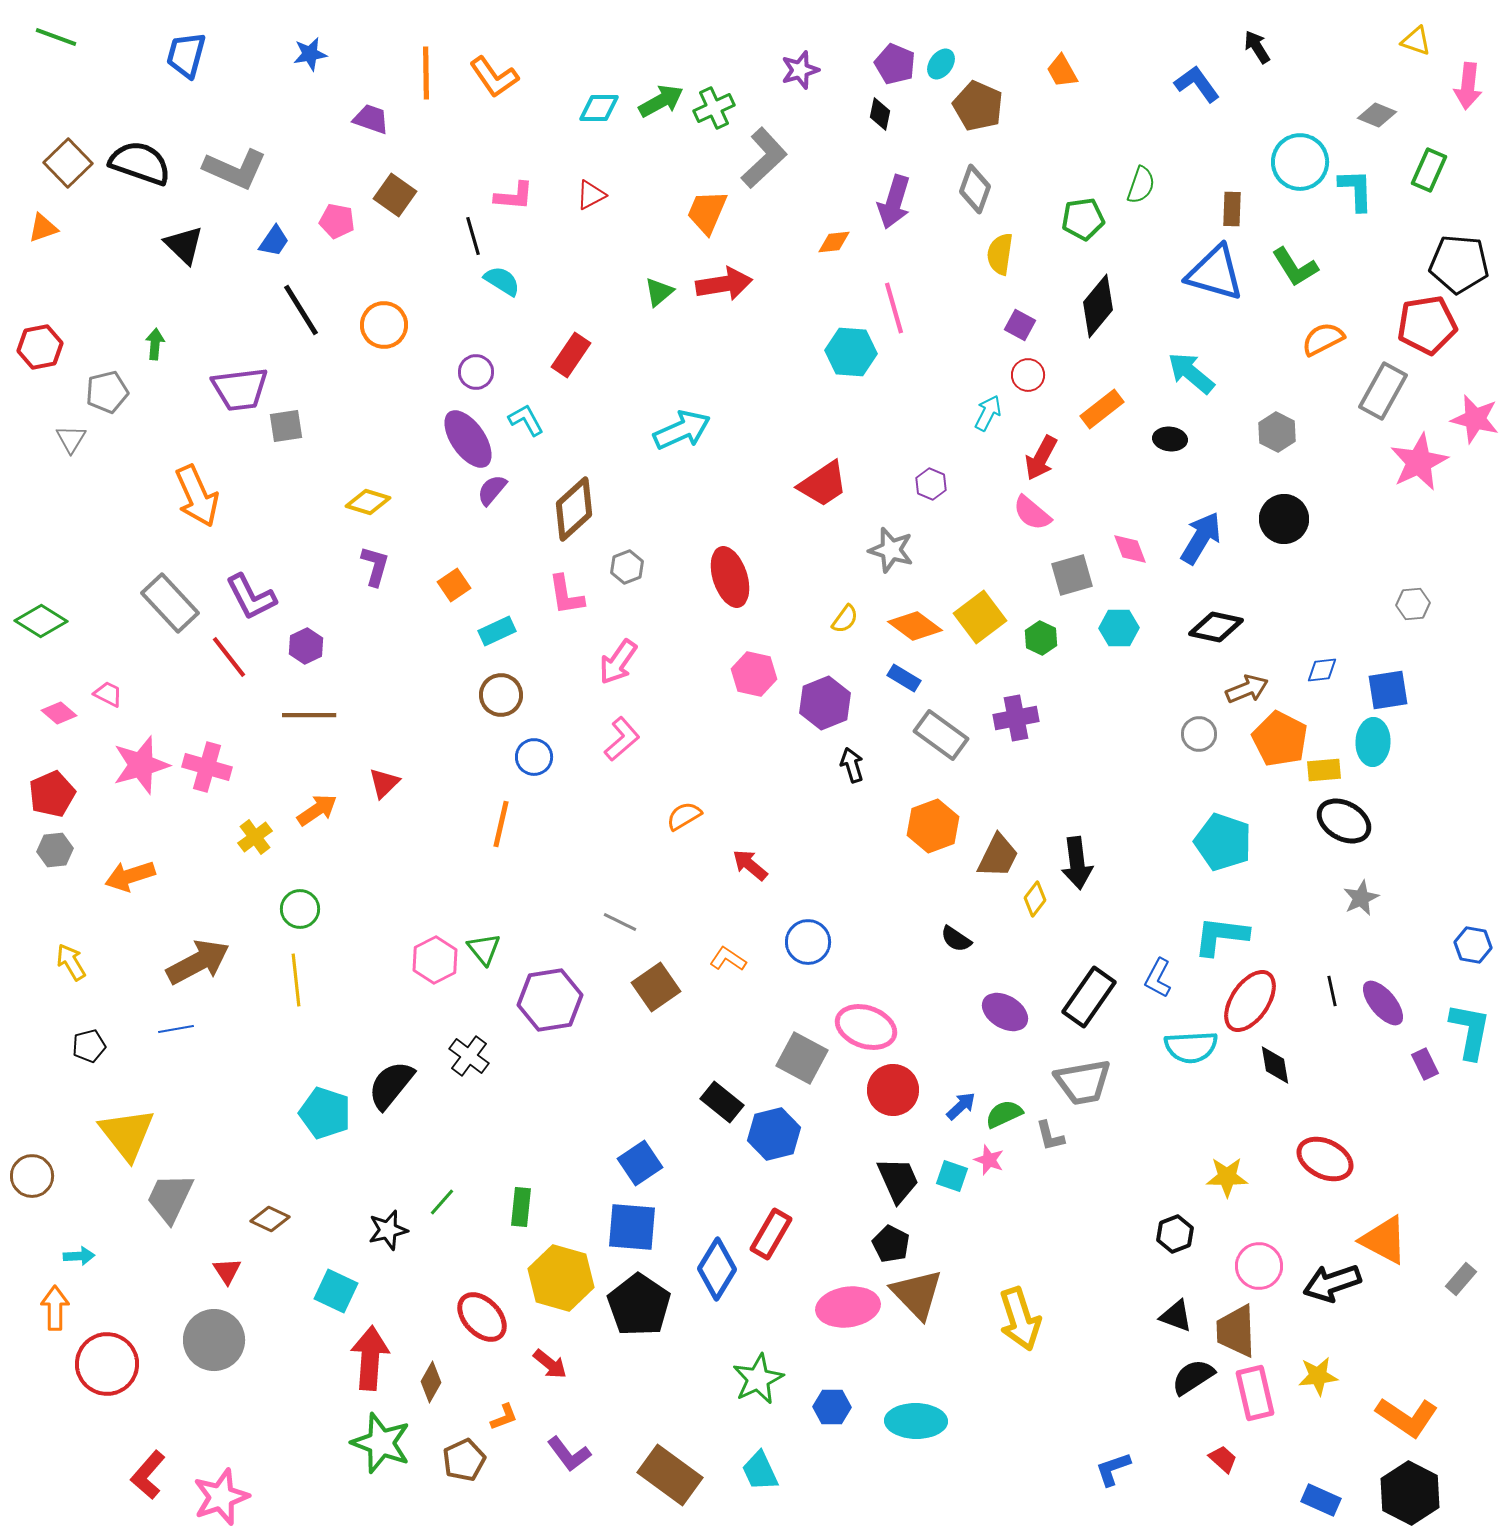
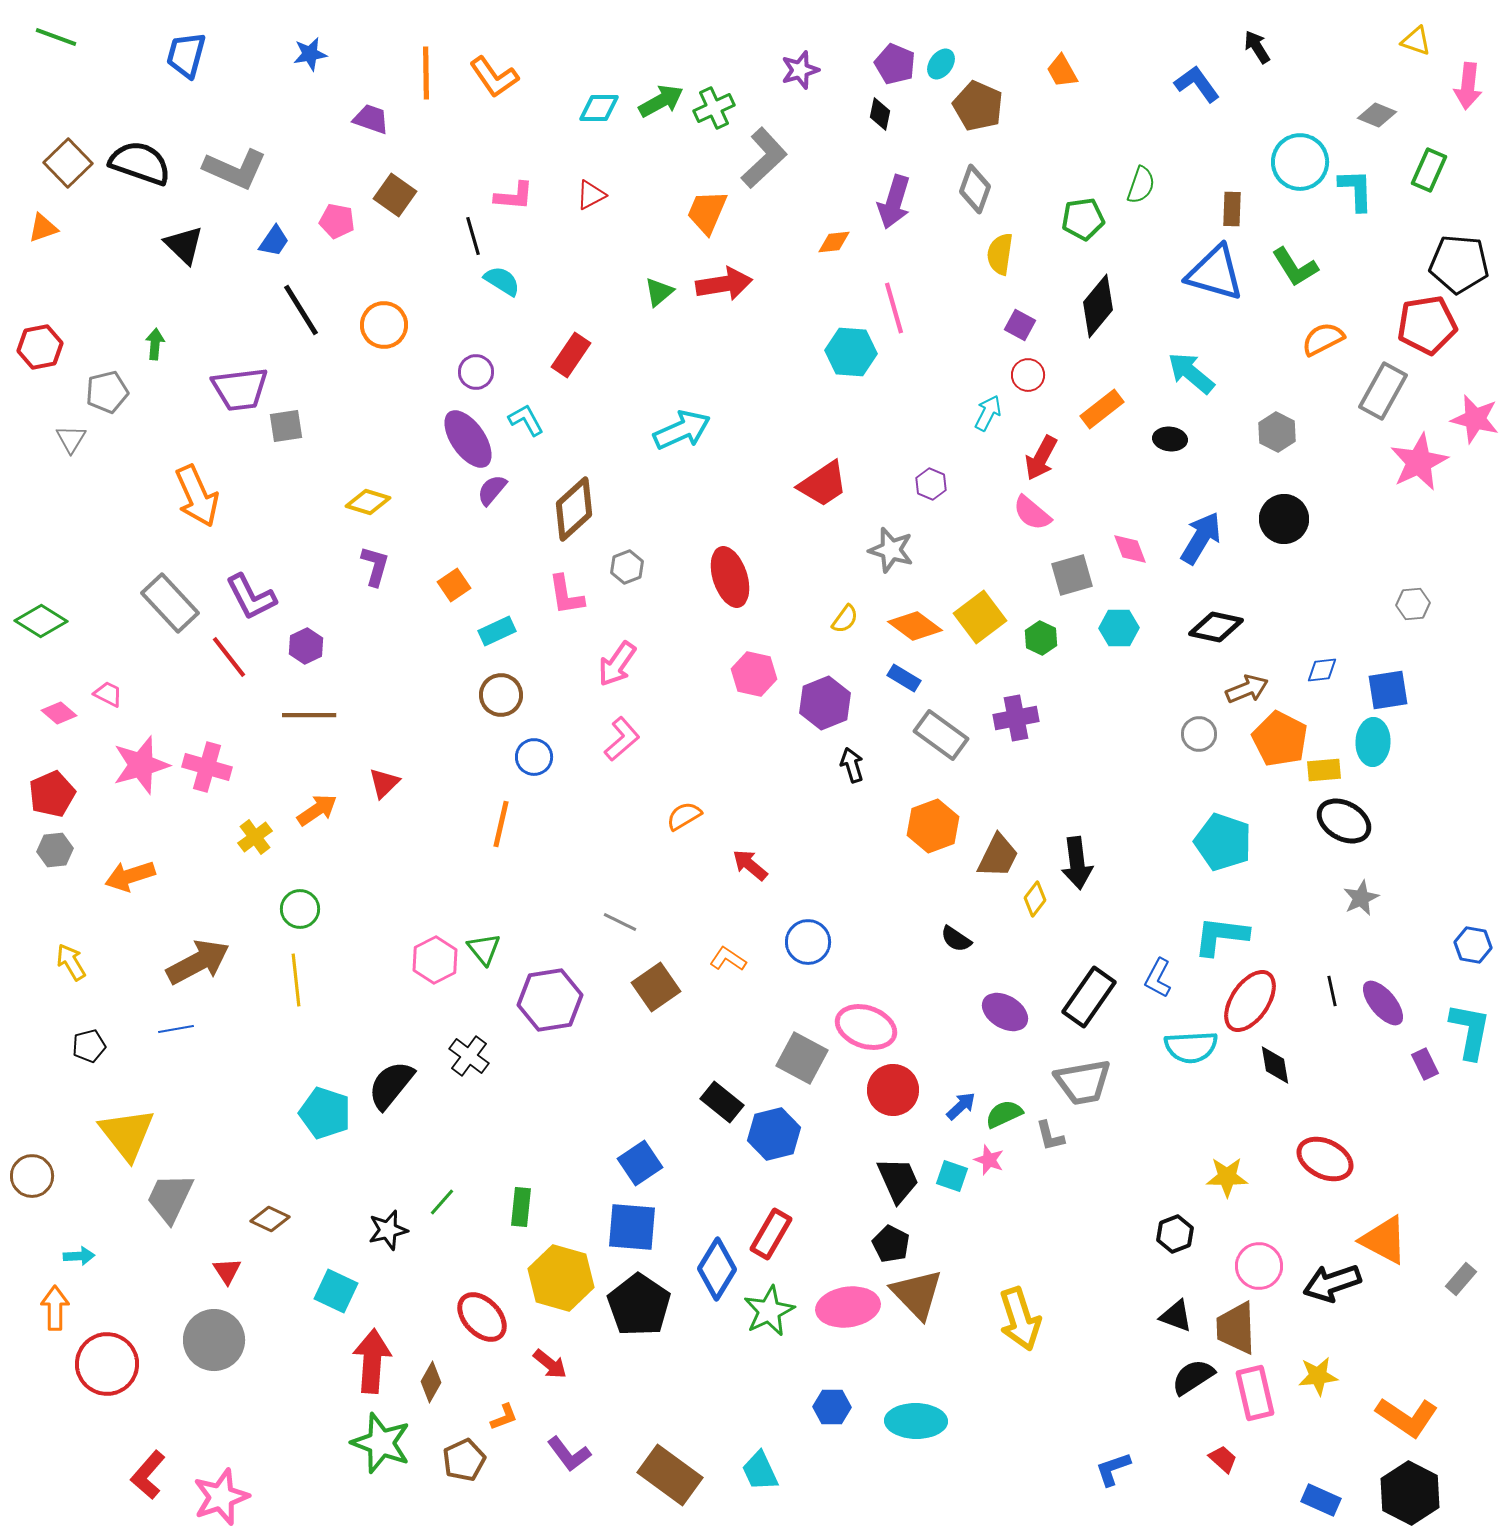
pink arrow at (618, 662): moved 1 px left, 2 px down
brown trapezoid at (1236, 1331): moved 3 px up
red arrow at (370, 1358): moved 2 px right, 3 px down
green star at (758, 1379): moved 11 px right, 68 px up
